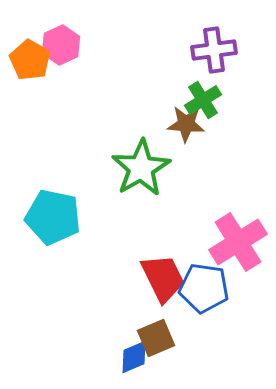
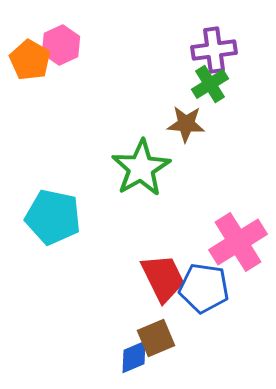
green cross: moved 7 px right, 16 px up
